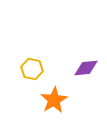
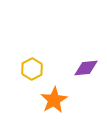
yellow hexagon: rotated 20 degrees clockwise
